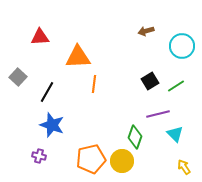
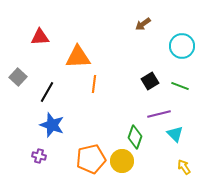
brown arrow: moved 3 px left, 7 px up; rotated 21 degrees counterclockwise
green line: moved 4 px right; rotated 54 degrees clockwise
purple line: moved 1 px right
